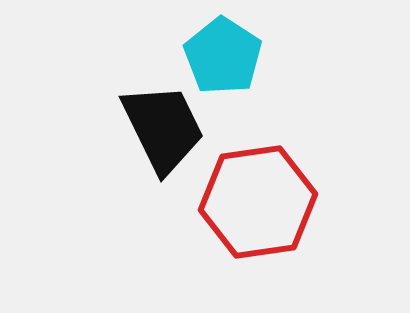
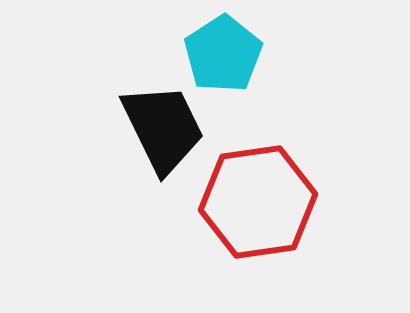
cyan pentagon: moved 2 px up; rotated 6 degrees clockwise
